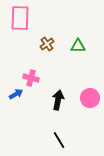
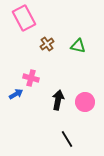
pink rectangle: moved 4 px right; rotated 30 degrees counterclockwise
green triangle: rotated 14 degrees clockwise
pink circle: moved 5 px left, 4 px down
black line: moved 8 px right, 1 px up
